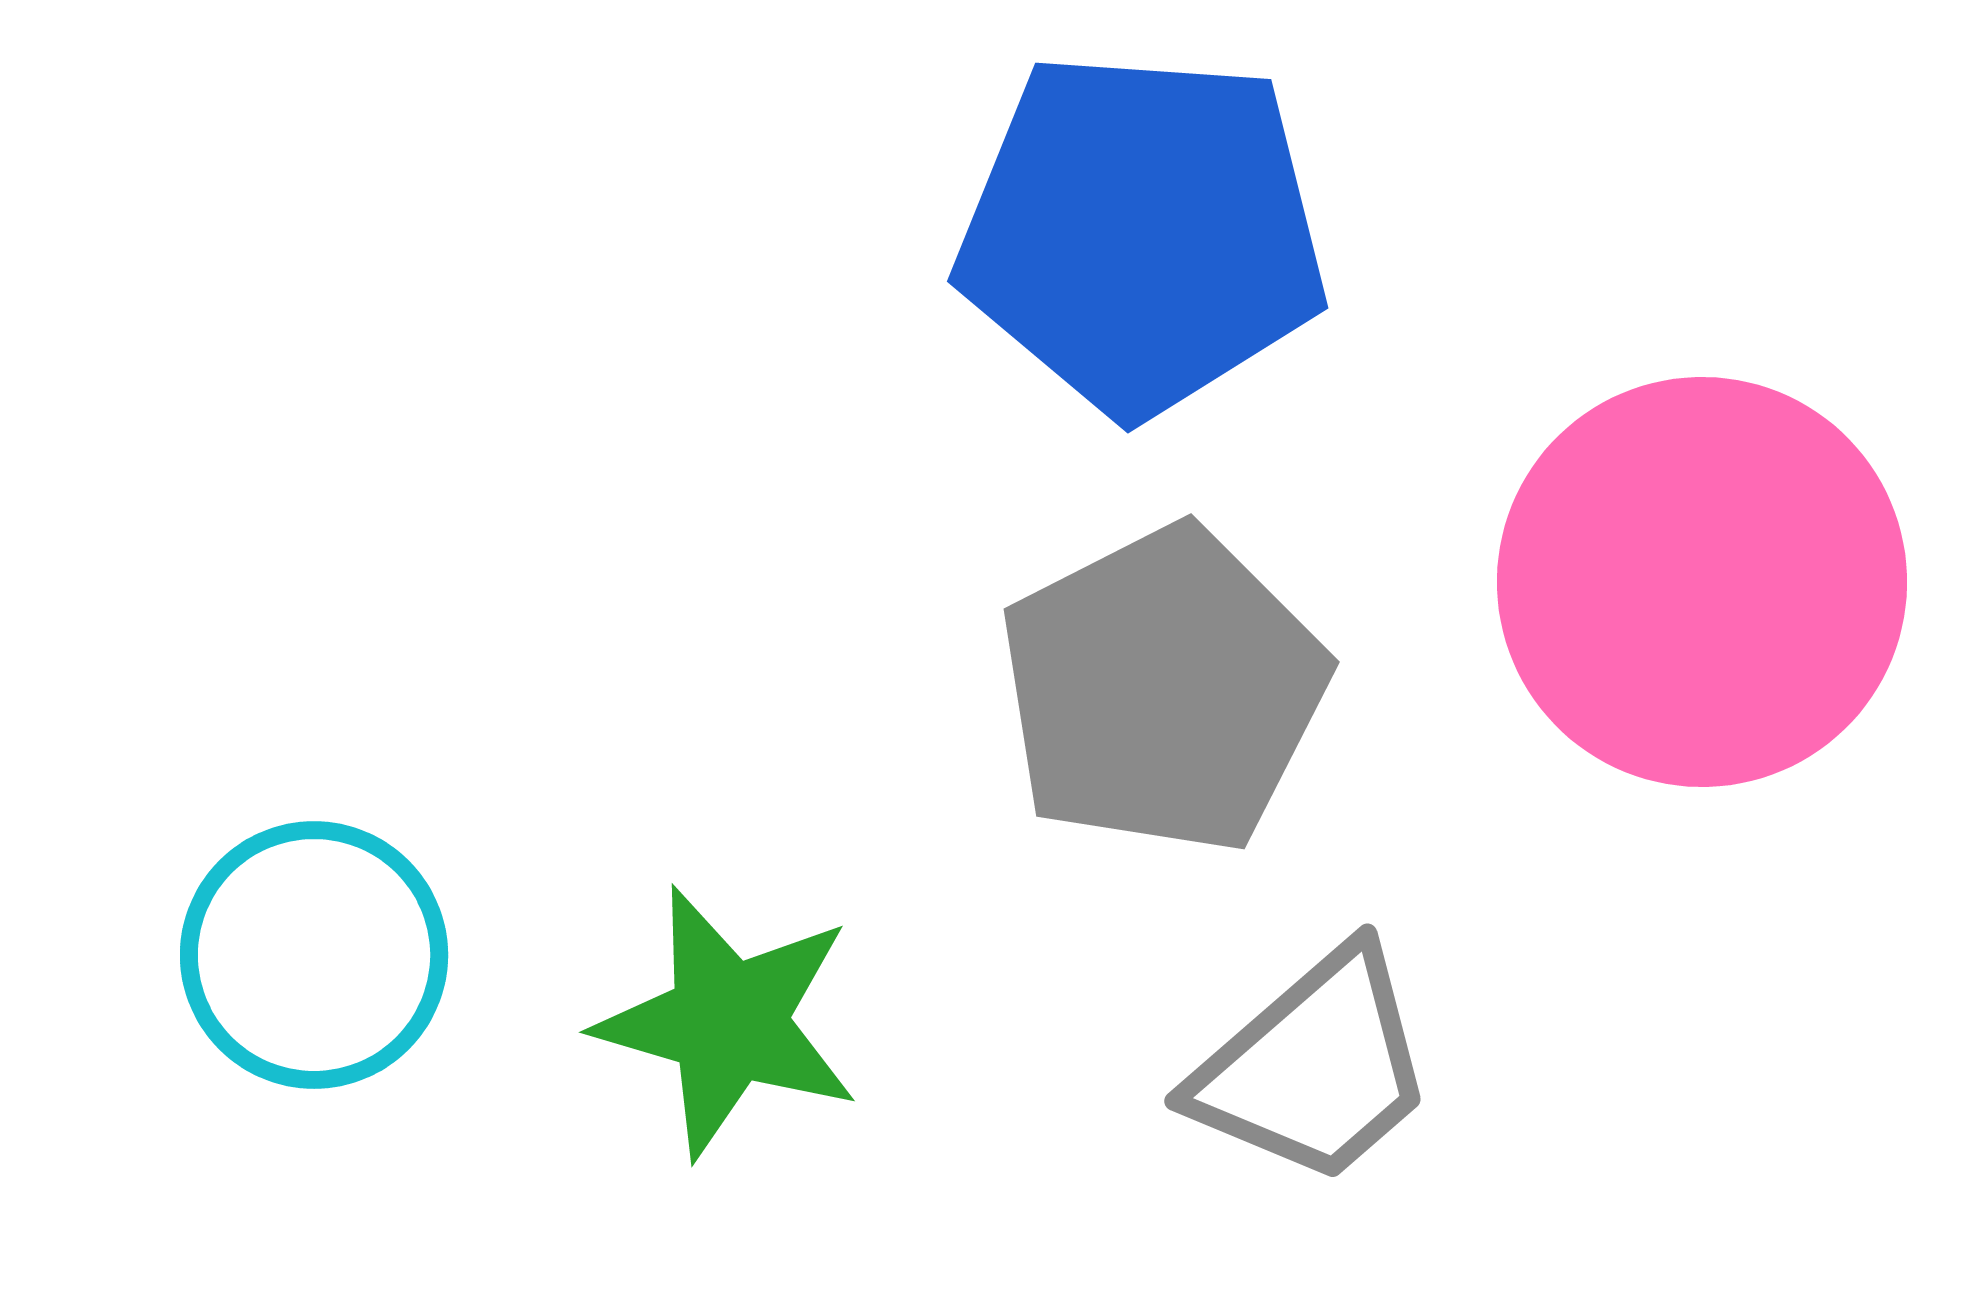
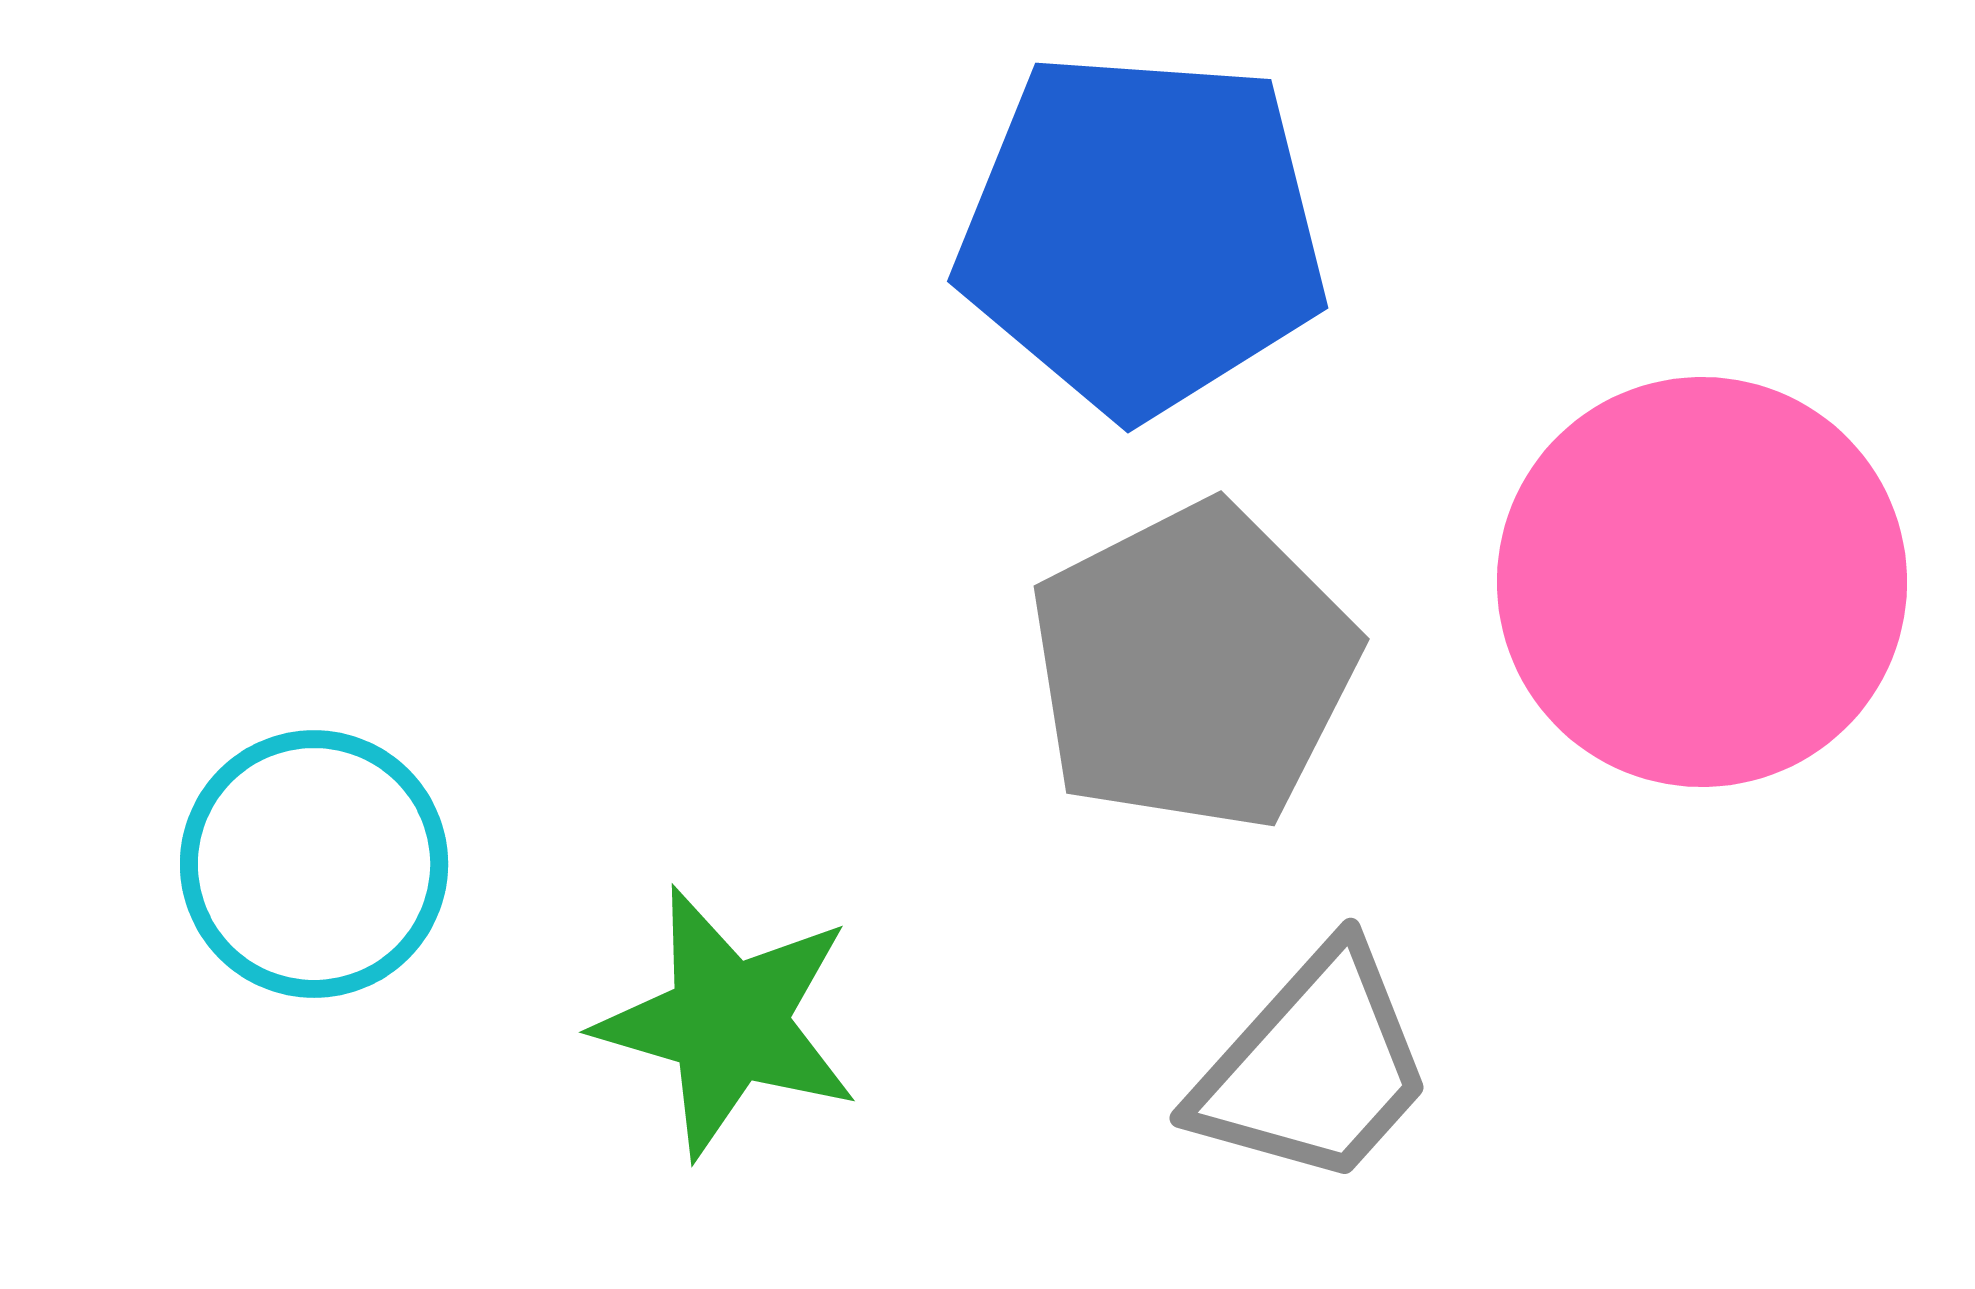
gray pentagon: moved 30 px right, 23 px up
cyan circle: moved 91 px up
gray trapezoid: rotated 7 degrees counterclockwise
